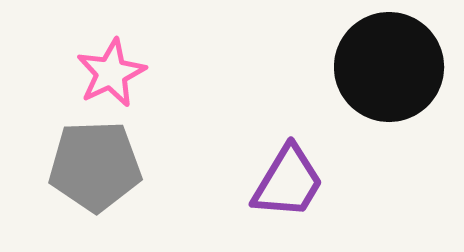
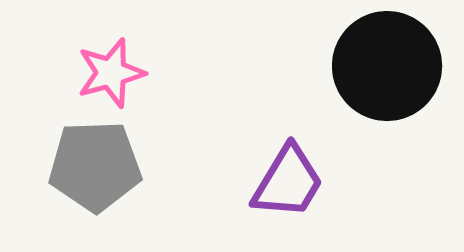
black circle: moved 2 px left, 1 px up
pink star: rotated 10 degrees clockwise
